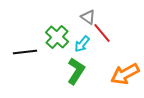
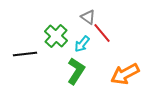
green cross: moved 1 px left, 1 px up
black line: moved 2 px down
